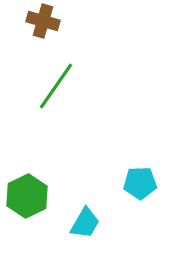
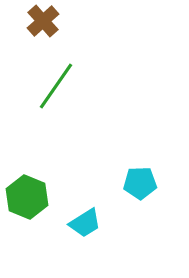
brown cross: rotated 32 degrees clockwise
green hexagon: moved 1 px down; rotated 12 degrees counterclockwise
cyan trapezoid: rotated 28 degrees clockwise
